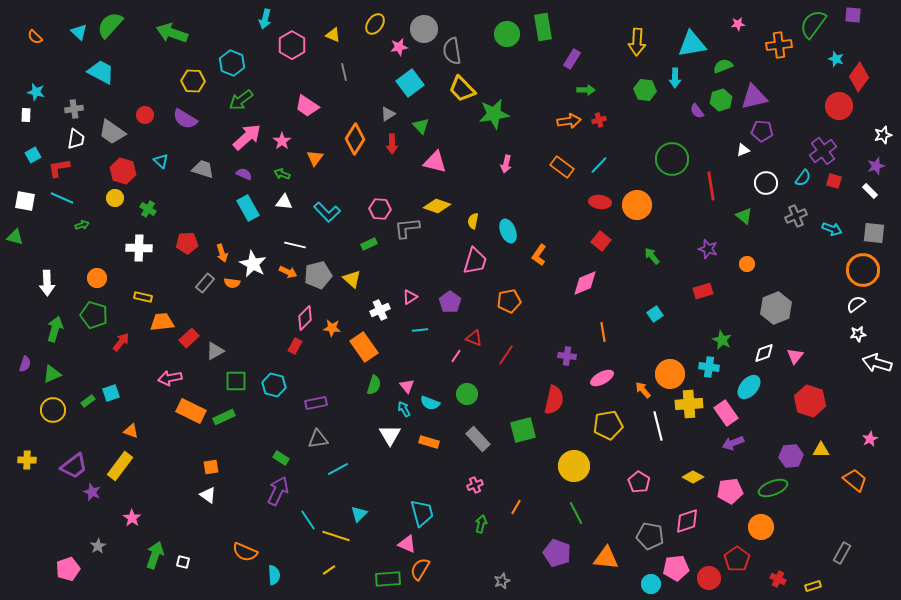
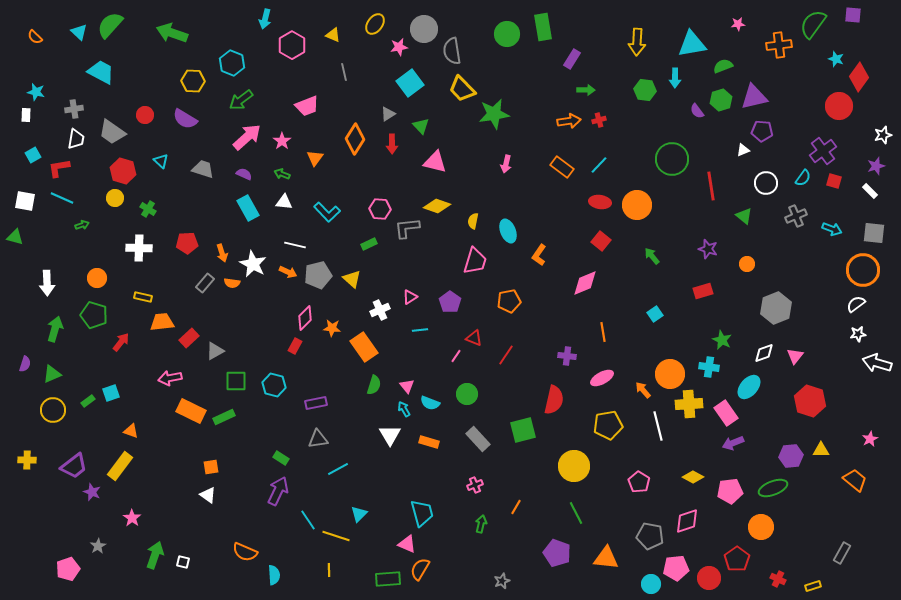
pink trapezoid at (307, 106): rotated 55 degrees counterclockwise
yellow line at (329, 570): rotated 56 degrees counterclockwise
